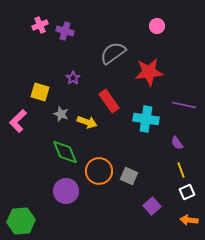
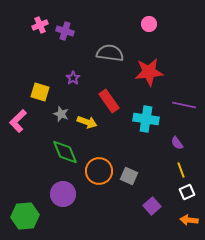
pink circle: moved 8 px left, 2 px up
gray semicircle: moved 3 px left; rotated 44 degrees clockwise
purple circle: moved 3 px left, 3 px down
green hexagon: moved 4 px right, 5 px up
